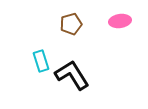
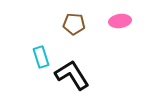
brown pentagon: moved 3 px right; rotated 20 degrees clockwise
cyan rectangle: moved 4 px up
